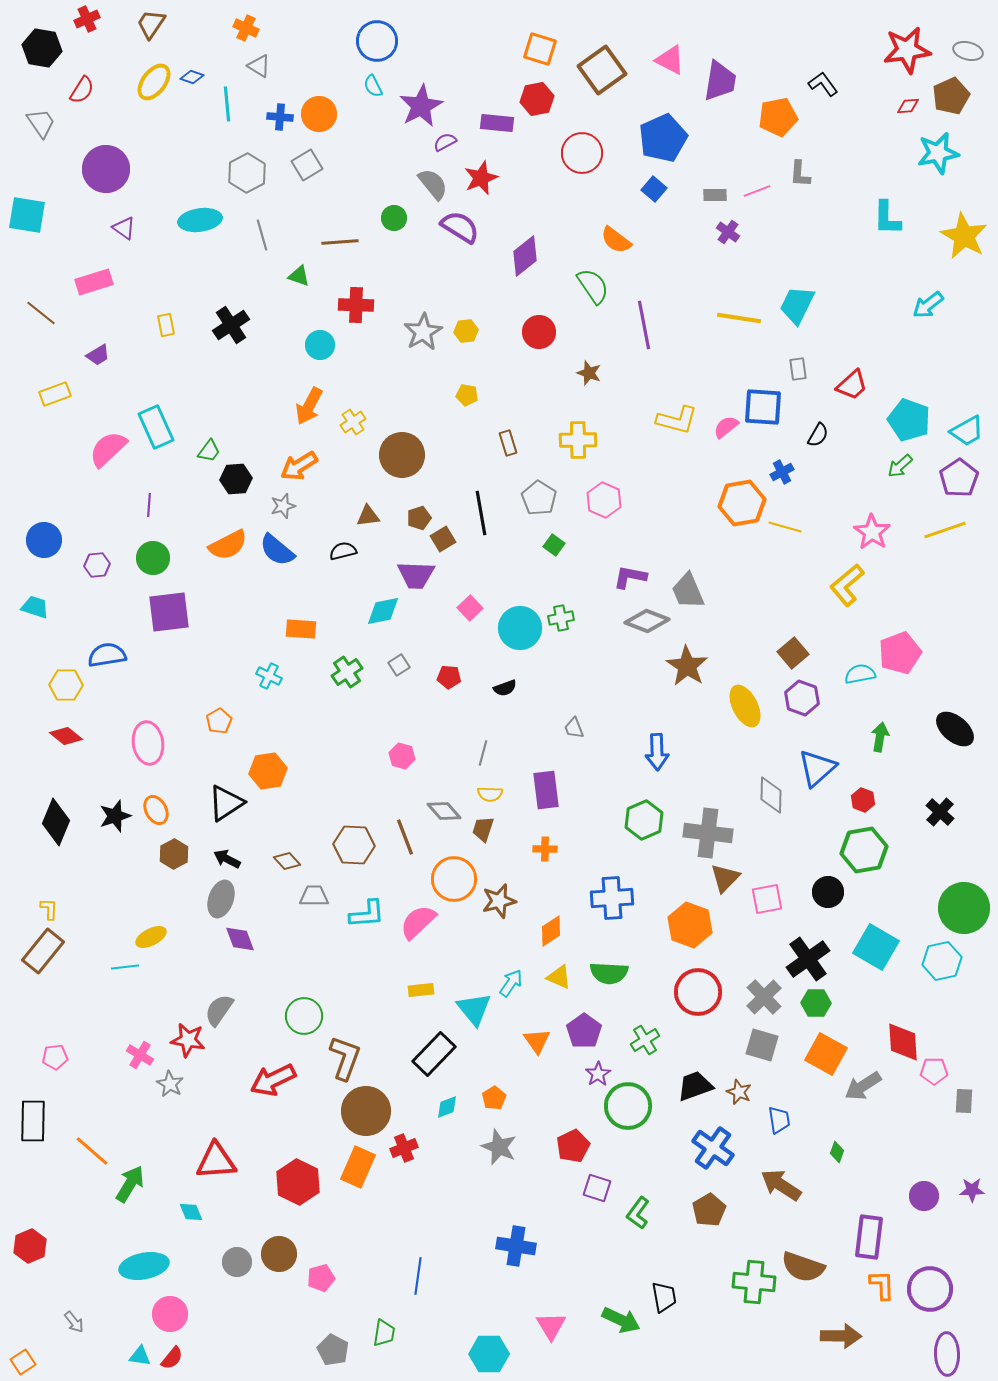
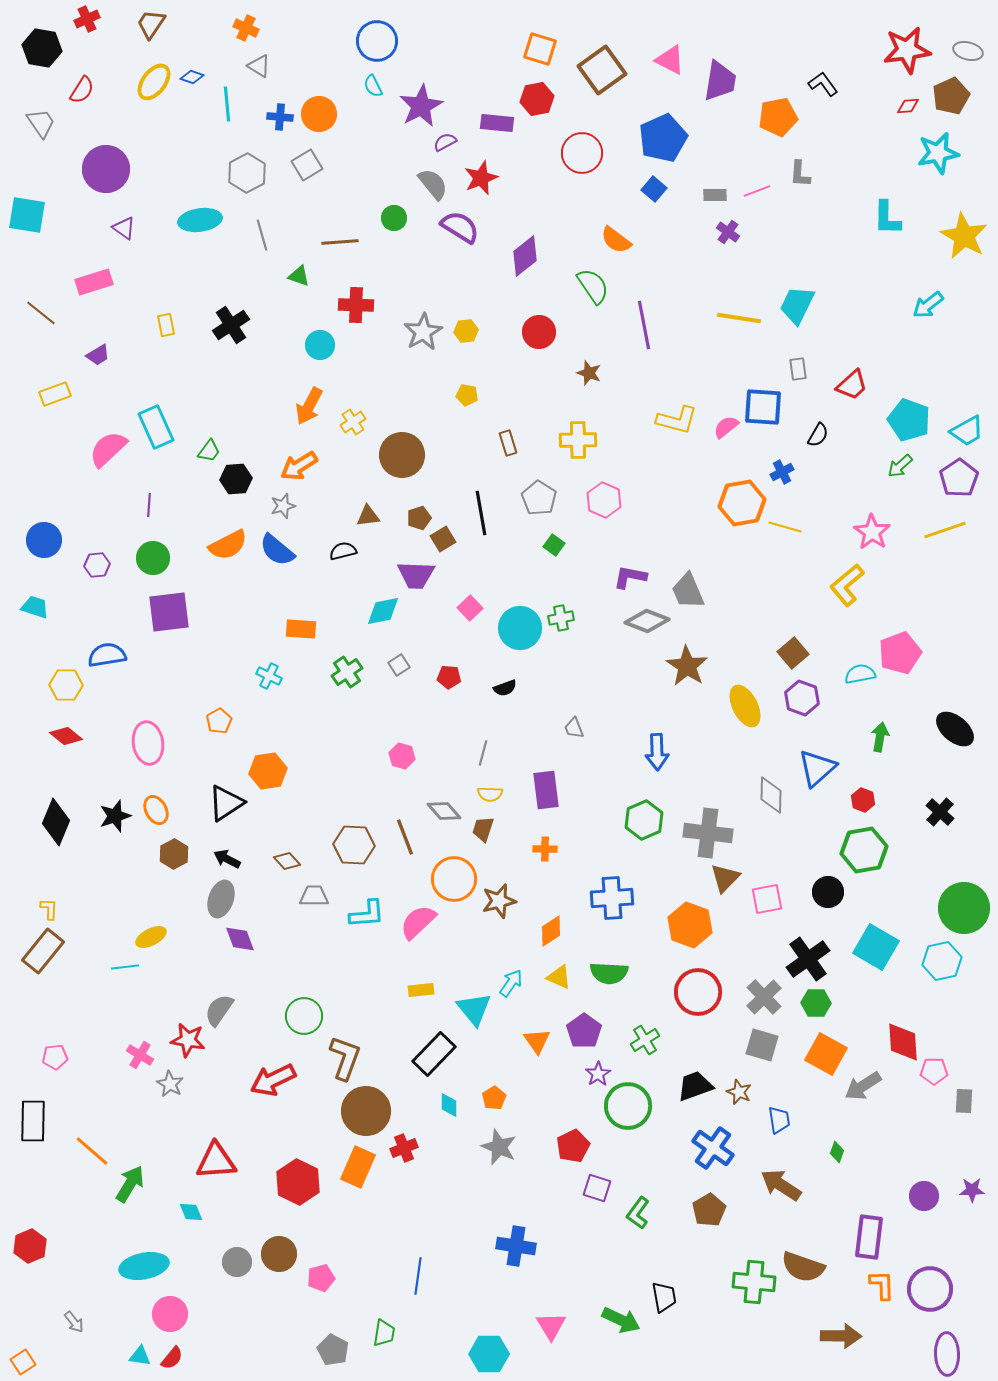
cyan diamond at (447, 1107): moved 2 px right, 2 px up; rotated 70 degrees counterclockwise
